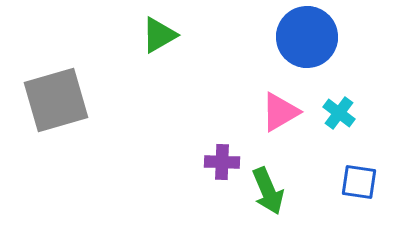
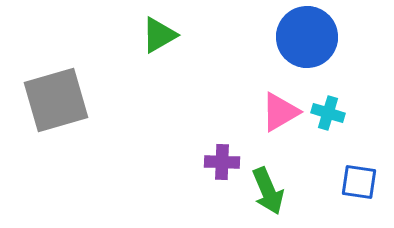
cyan cross: moved 11 px left; rotated 20 degrees counterclockwise
